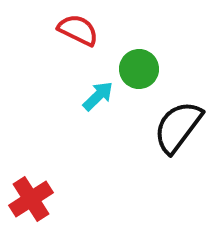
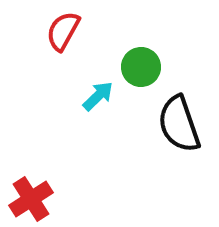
red semicircle: moved 15 px left, 1 px down; rotated 87 degrees counterclockwise
green circle: moved 2 px right, 2 px up
black semicircle: moved 1 px right, 3 px up; rotated 56 degrees counterclockwise
